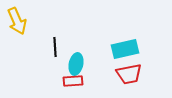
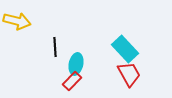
yellow arrow: rotated 52 degrees counterclockwise
cyan rectangle: rotated 60 degrees clockwise
red trapezoid: rotated 108 degrees counterclockwise
red rectangle: moved 1 px left; rotated 42 degrees counterclockwise
